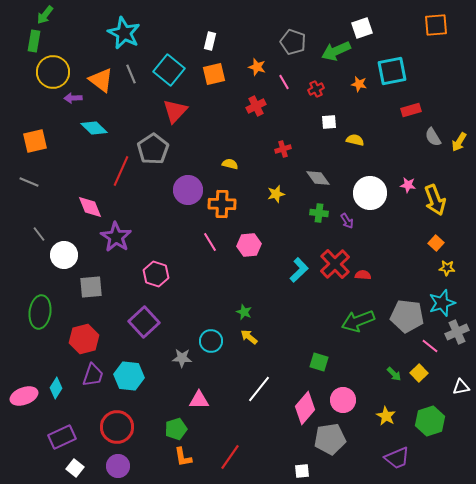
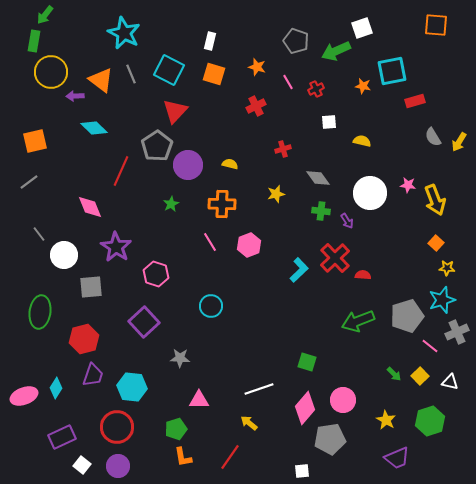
orange square at (436, 25): rotated 10 degrees clockwise
gray pentagon at (293, 42): moved 3 px right, 1 px up
cyan square at (169, 70): rotated 12 degrees counterclockwise
yellow circle at (53, 72): moved 2 px left
orange square at (214, 74): rotated 30 degrees clockwise
pink line at (284, 82): moved 4 px right
orange star at (359, 84): moved 4 px right, 2 px down
purple arrow at (73, 98): moved 2 px right, 2 px up
red rectangle at (411, 110): moved 4 px right, 9 px up
yellow semicircle at (355, 140): moved 7 px right, 1 px down
gray pentagon at (153, 149): moved 4 px right, 3 px up
gray line at (29, 182): rotated 60 degrees counterclockwise
purple circle at (188, 190): moved 25 px up
green cross at (319, 213): moved 2 px right, 2 px up
purple star at (116, 237): moved 10 px down
pink hexagon at (249, 245): rotated 15 degrees counterclockwise
red cross at (335, 264): moved 6 px up
cyan star at (442, 303): moved 3 px up
green star at (244, 312): moved 73 px left, 108 px up; rotated 21 degrees clockwise
gray pentagon at (407, 316): rotated 24 degrees counterclockwise
yellow arrow at (249, 337): moved 86 px down
cyan circle at (211, 341): moved 35 px up
gray star at (182, 358): moved 2 px left
green square at (319, 362): moved 12 px left
yellow square at (419, 373): moved 1 px right, 3 px down
cyan hexagon at (129, 376): moved 3 px right, 11 px down
white triangle at (461, 387): moved 11 px left, 5 px up; rotated 24 degrees clockwise
white line at (259, 389): rotated 32 degrees clockwise
yellow star at (386, 416): moved 4 px down
white square at (75, 468): moved 7 px right, 3 px up
